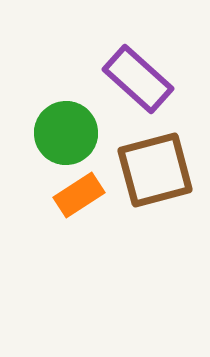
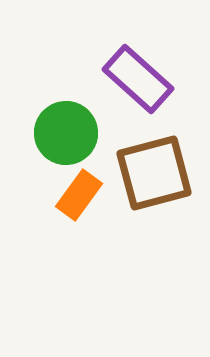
brown square: moved 1 px left, 3 px down
orange rectangle: rotated 21 degrees counterclockwise
